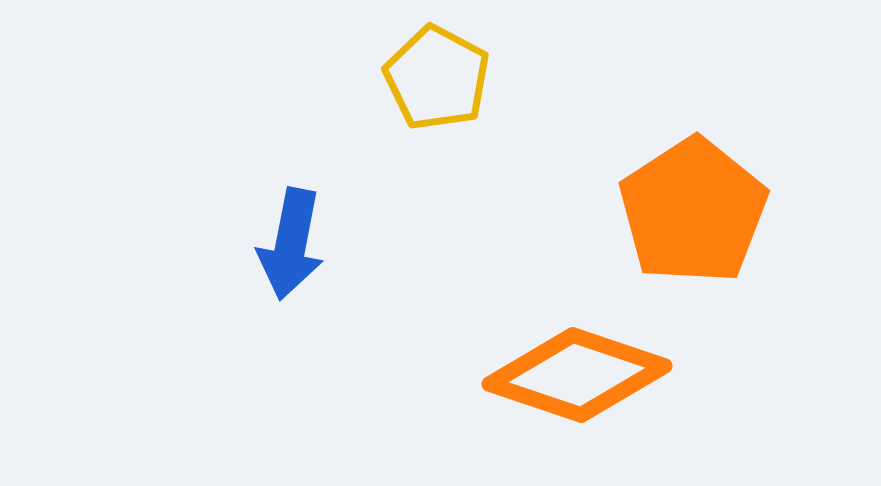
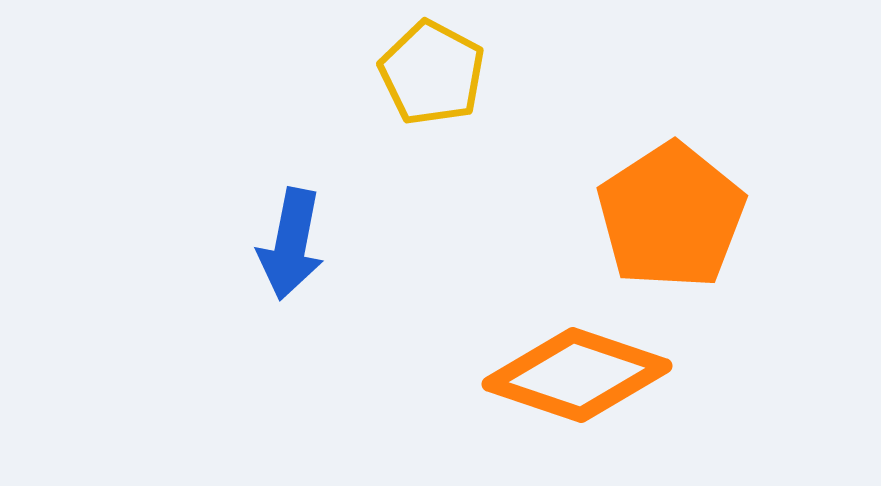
yellow pentagon: moved 5 px left, 5 px up
orange pentagon: moved 22 px left, 5 px down
